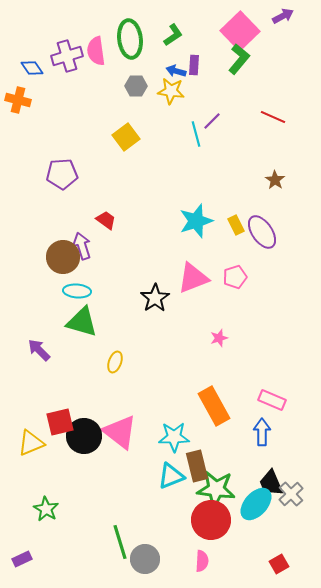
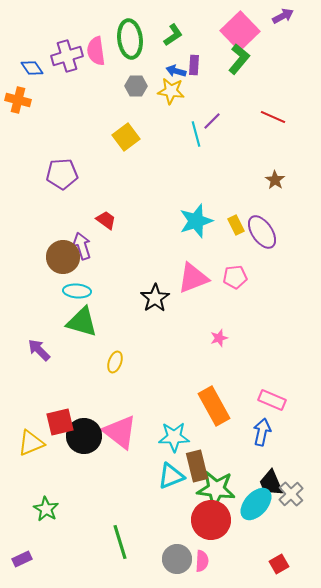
pink pentagon at (235, 277): rotated 10 degrees clockwise
blue arrow at (262, 432): rotated 12 degrees clockwise
gray circle at (145, 559): moved 32 px right
